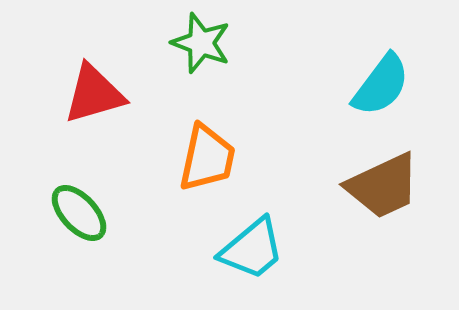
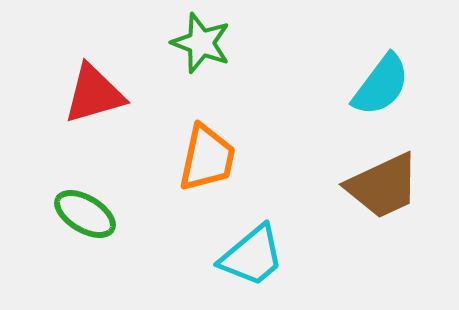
green ellipse: moved 6 px right, 1 px down; rotated 16 degrees counterclockwise
cyan trapezoid: moved 7 px down
